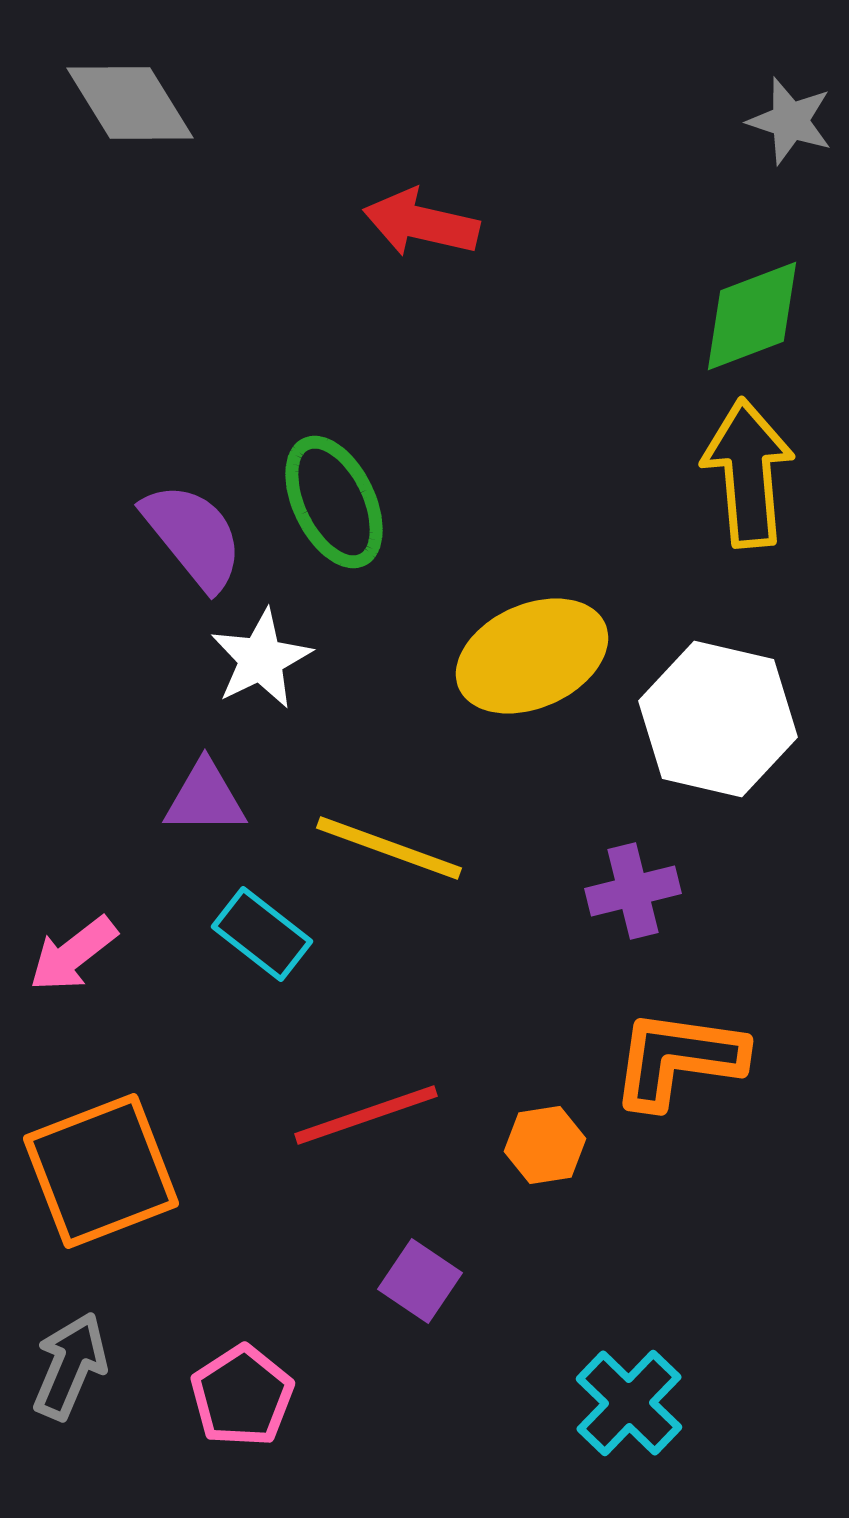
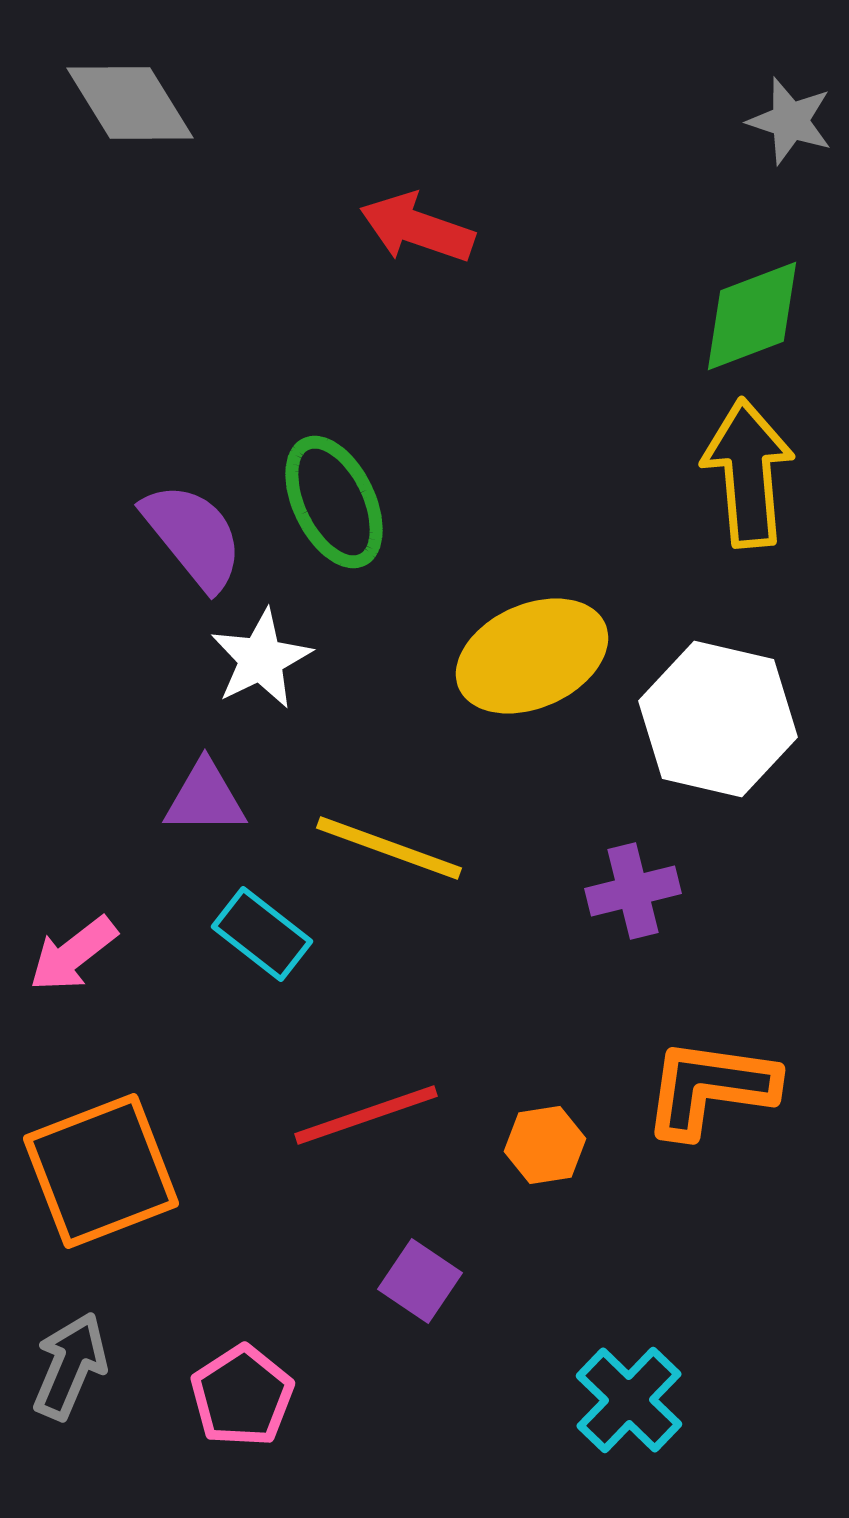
red arrow: moved 4 px left, 5 px down; rotated 6 degrees clockwise
orange L-shape: moved 32 px right, 29 px down
cyan cross: moved 3 px up
